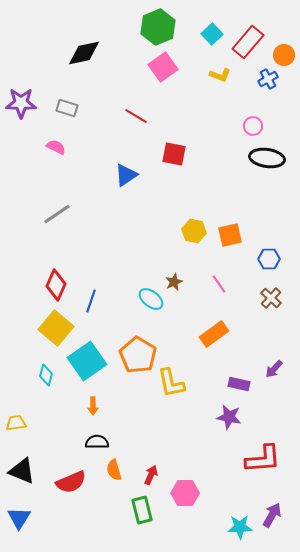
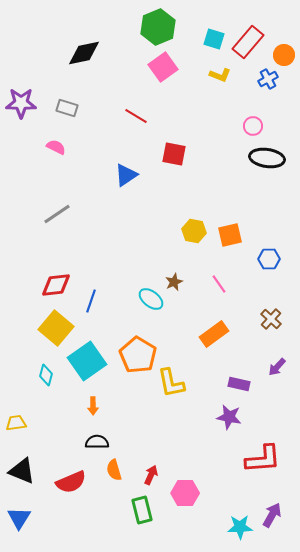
cyan square at (212, 34): moved 2 px right, 5 px down; rotated 30 degrees counterclockwise
red diamond at (56, 285): rotated 60 degrees clockwise
brown cross at (271, 298): moved 21 px down
purple arrow at (274, 369): moved 3 px right, 2 px up
